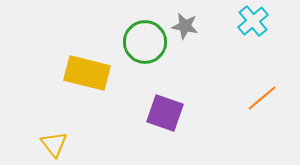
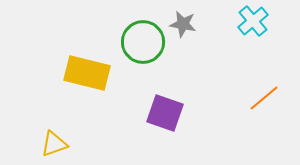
gray star: moved 2 px left, 2 px up
green circle: moved 2 px left
orange line: moved 2 px right
yellow triangle: rotated 48 degrees clockwise
